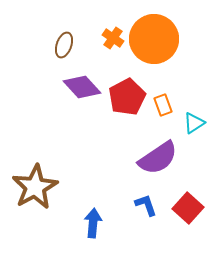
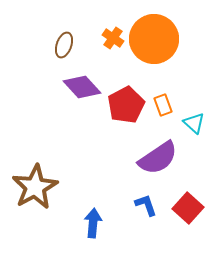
red pentagon: moved 1 px left, 8 px down
cyan triangle: rotated 45 degrees counterclockwise
